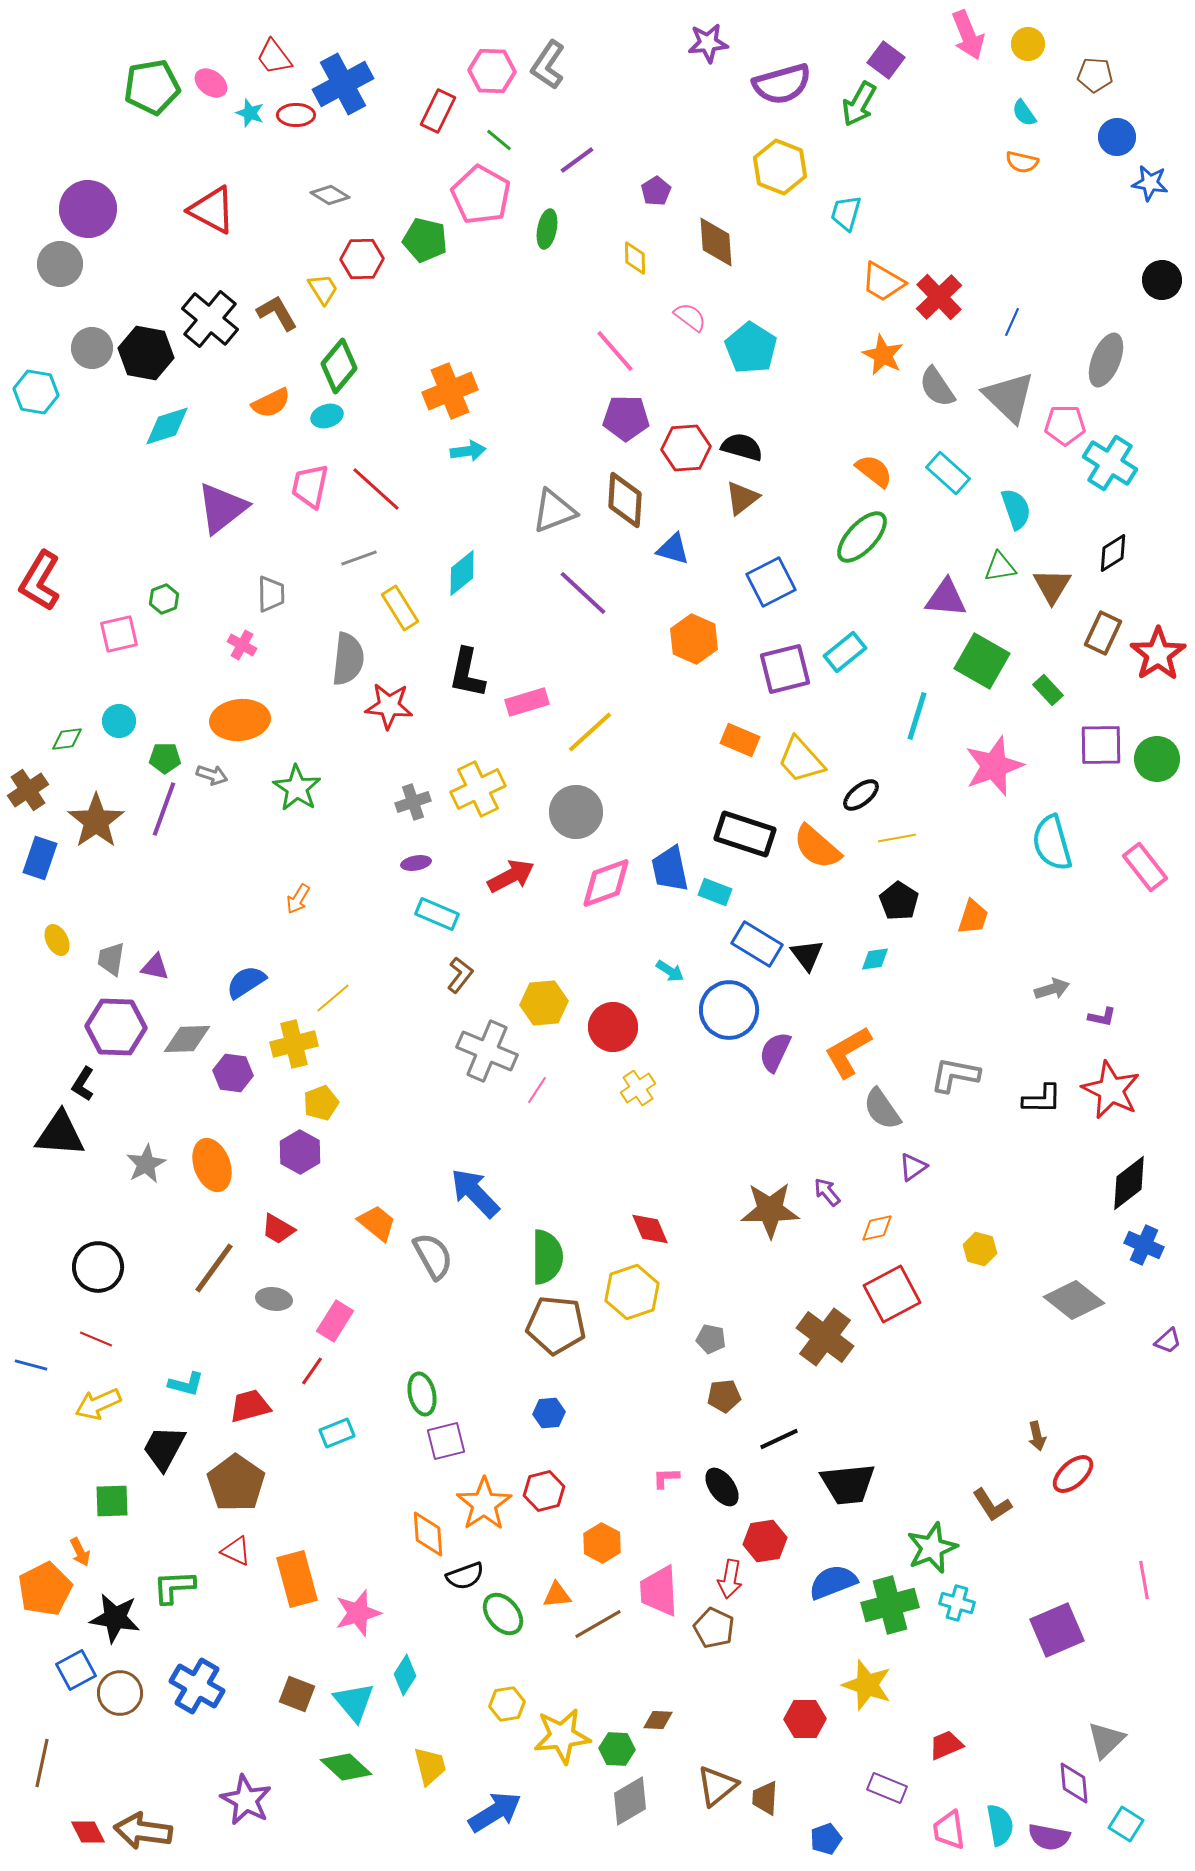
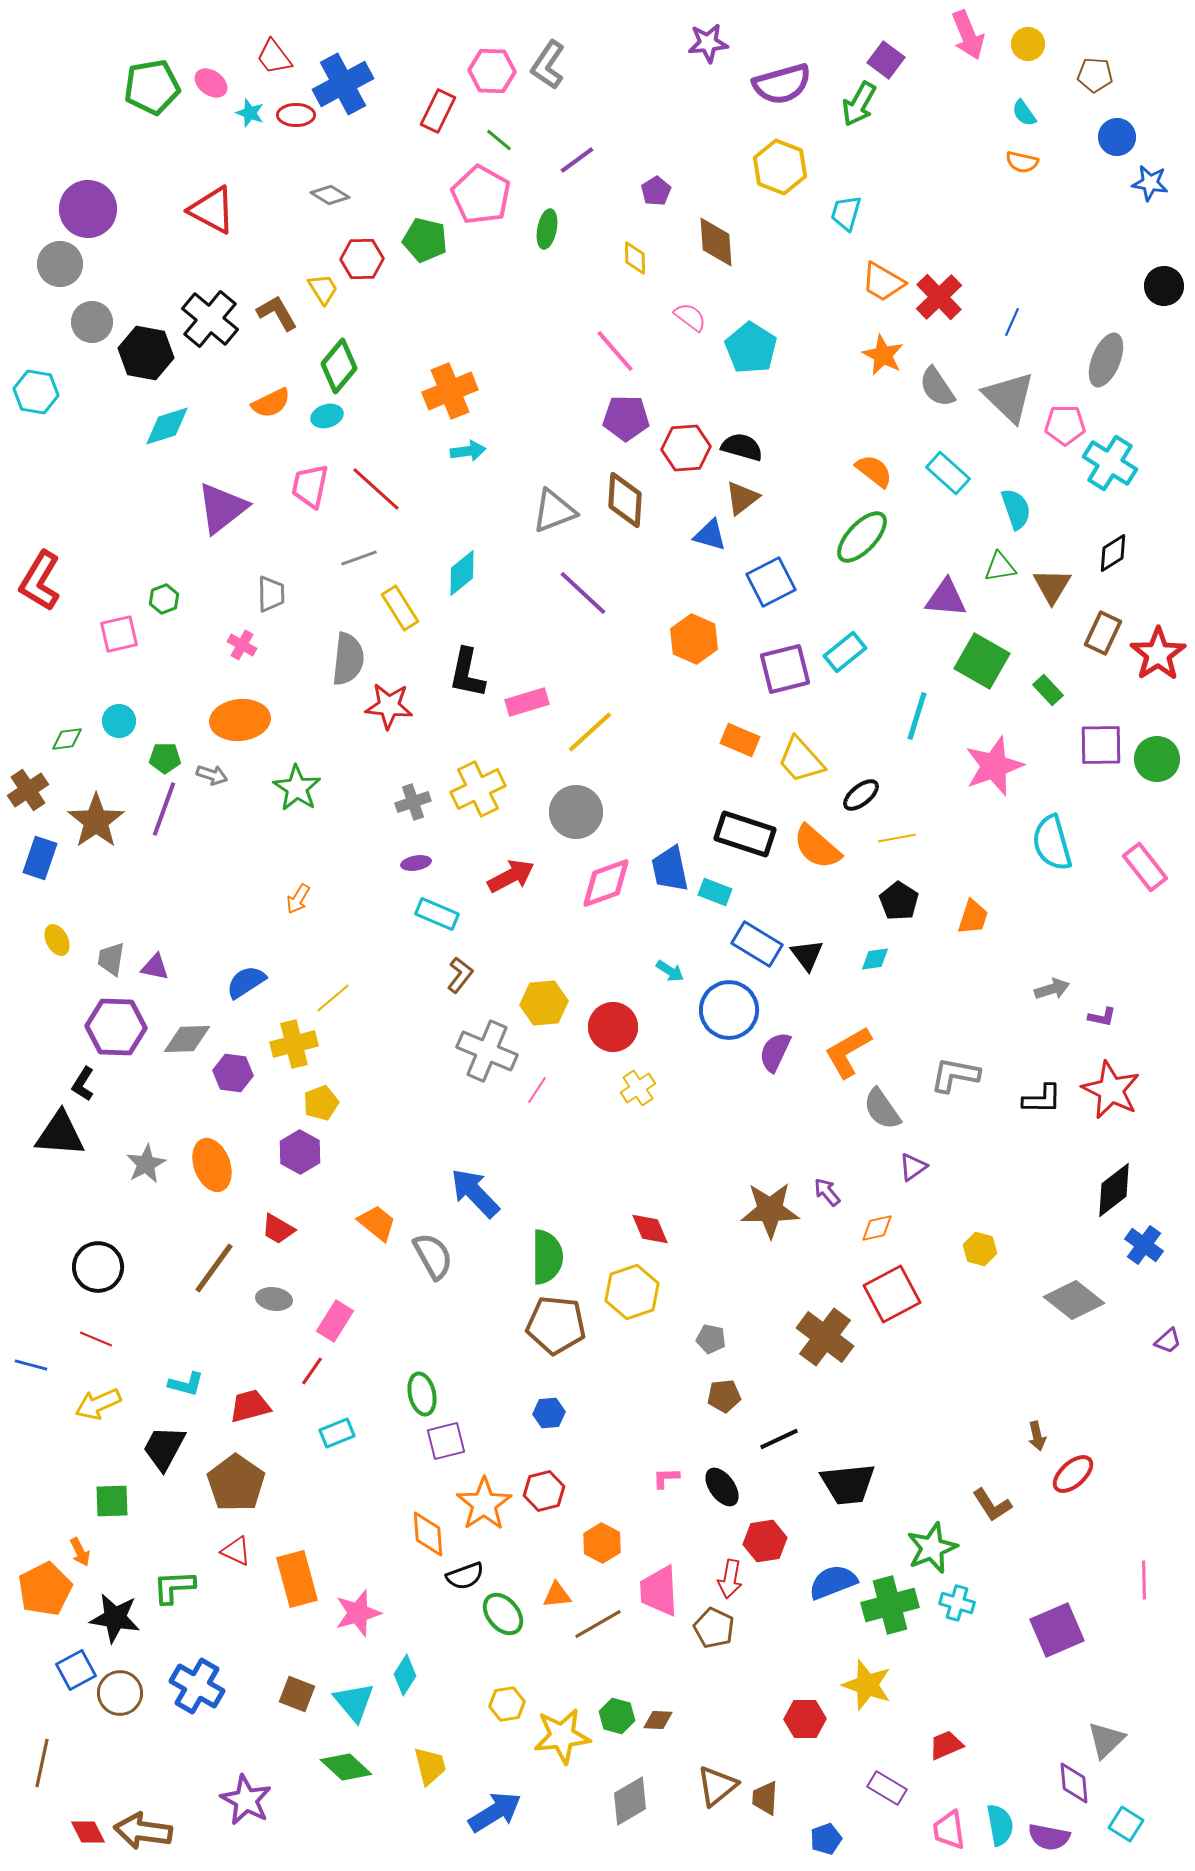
black circle at (1162, 280): moved 2 px right, 6 px down
gray circle at (92, 348): moved 26 px up
blue triangle at (673, 549): moved 37 px right, 14 px up
black diamond at (1129, 1183): moved 15 px left, 7 px down
blue cross at (1144, 1245): rotated 12 degrees clockwise
pink line at (1144, 1580): rotated 9 degrees clockwise
green hexagon at (617, 1749): moved 33 px up; rotated 12 degrees clockwise
purple rectangle at (887, 1788): rotated 9 degrees clockwise
